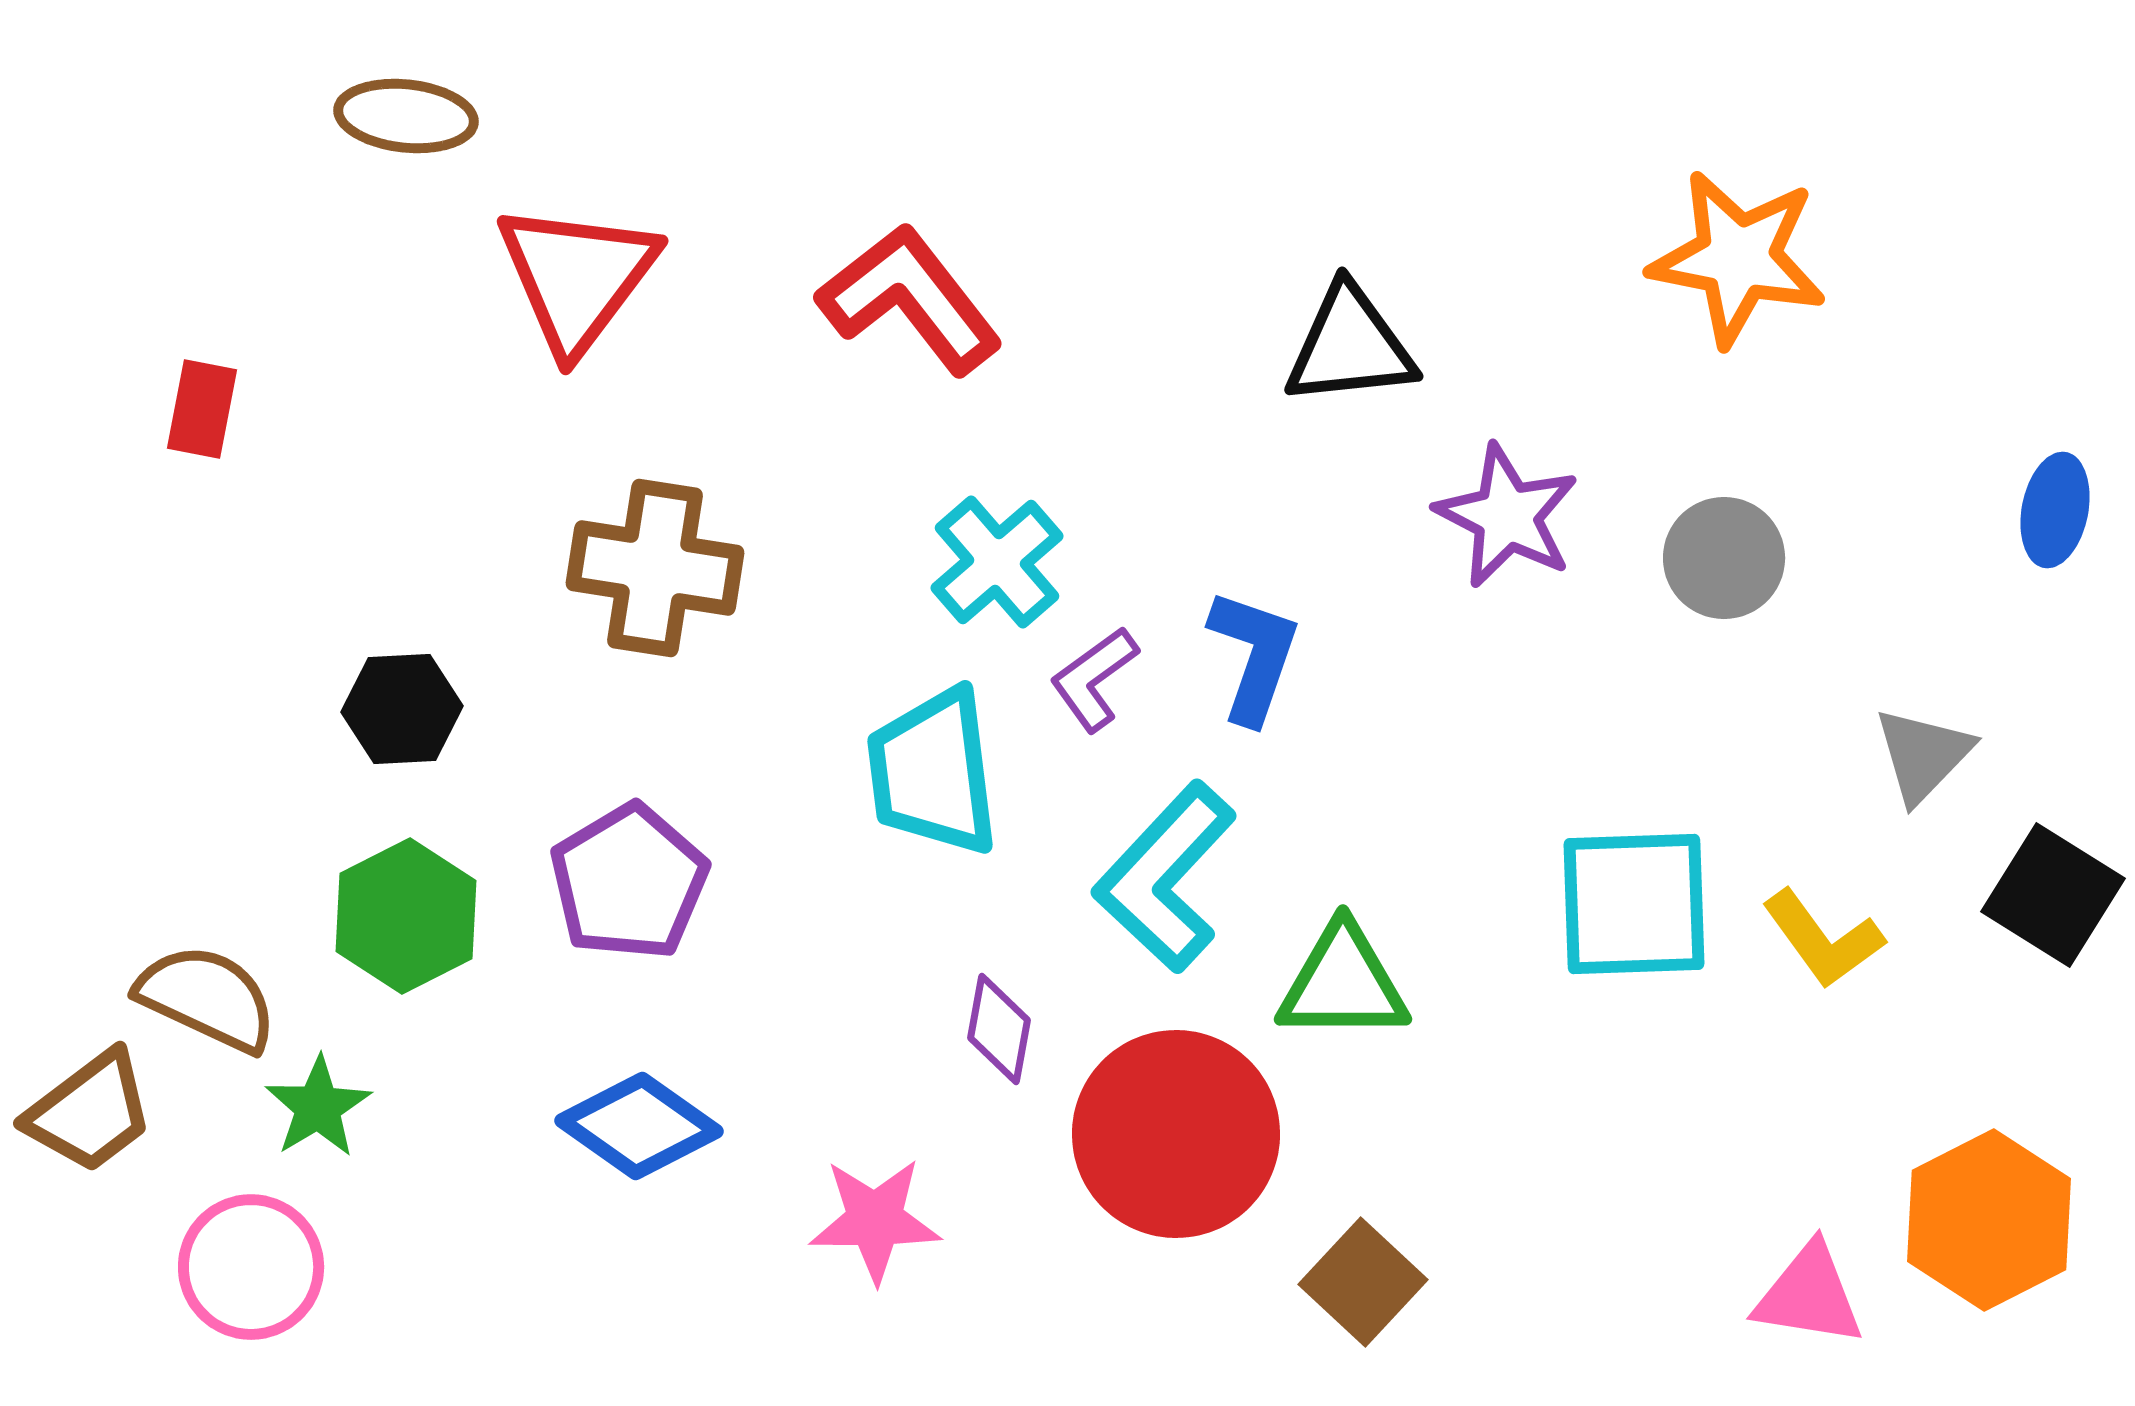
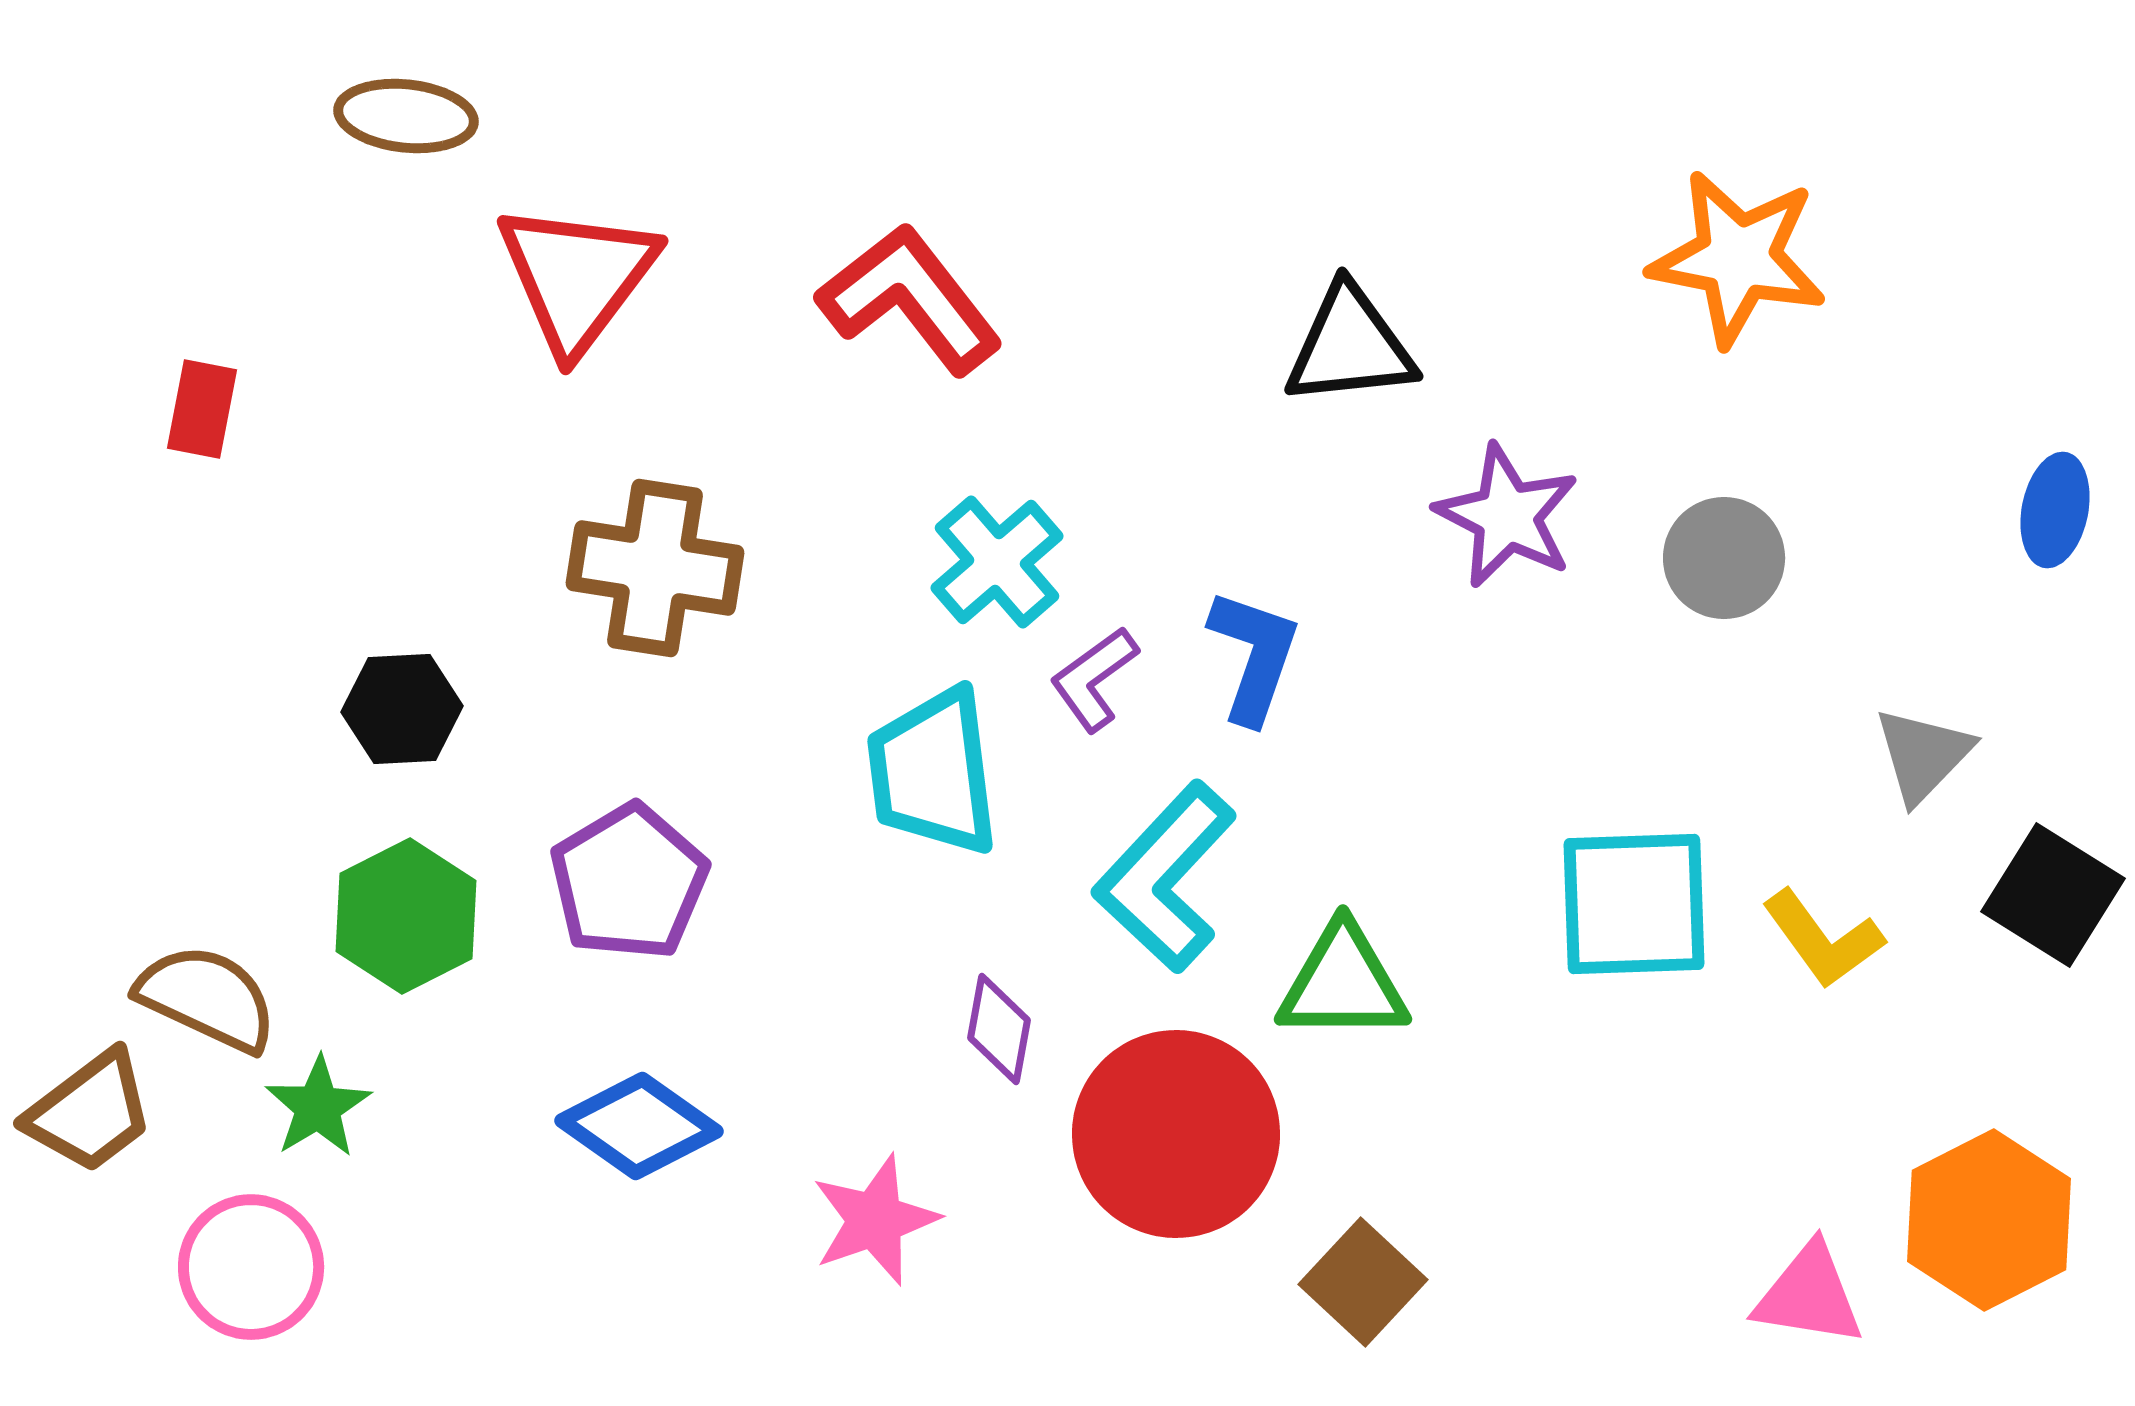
pink star: rotated 19 degrees counterclockwise
